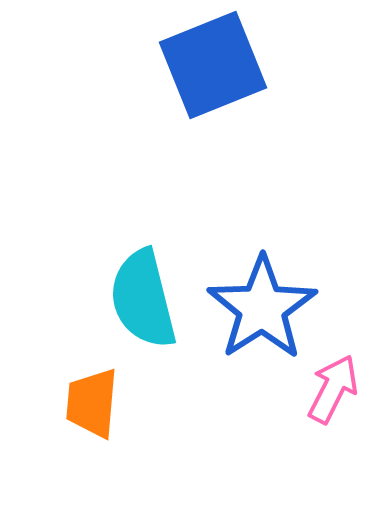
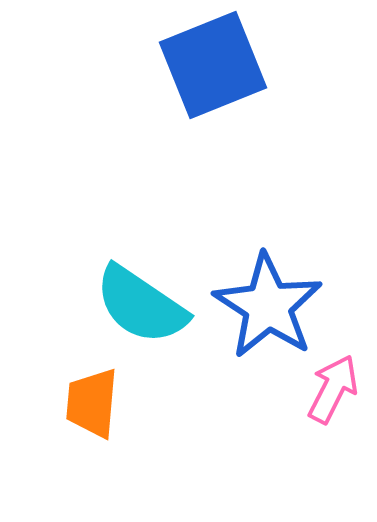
cyan semicircle: moved 2 px left, 6 px down; rotated 42 degrees counterclockwise
blue star: moved 6 px right, 2 px up; rotated 6 degrees counterclockwise
